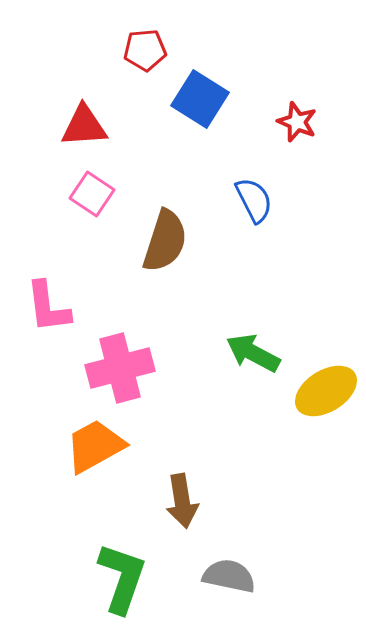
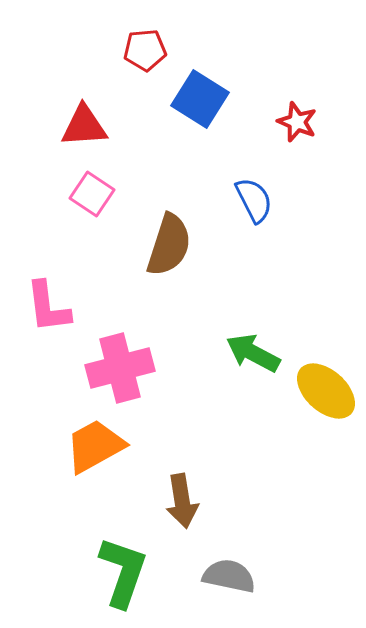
brown semicircle: moved 4 px right, 4 px down
yellow ellipse: rotated 74 degrees clockwise
green L-shape: moved 1 px right, 6 px up
